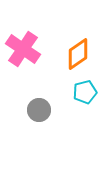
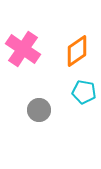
orange diamond: moved 1 px left, 3 px up
cyan pentagon: moved 1 px left; rotated 25 degrees clockwise
